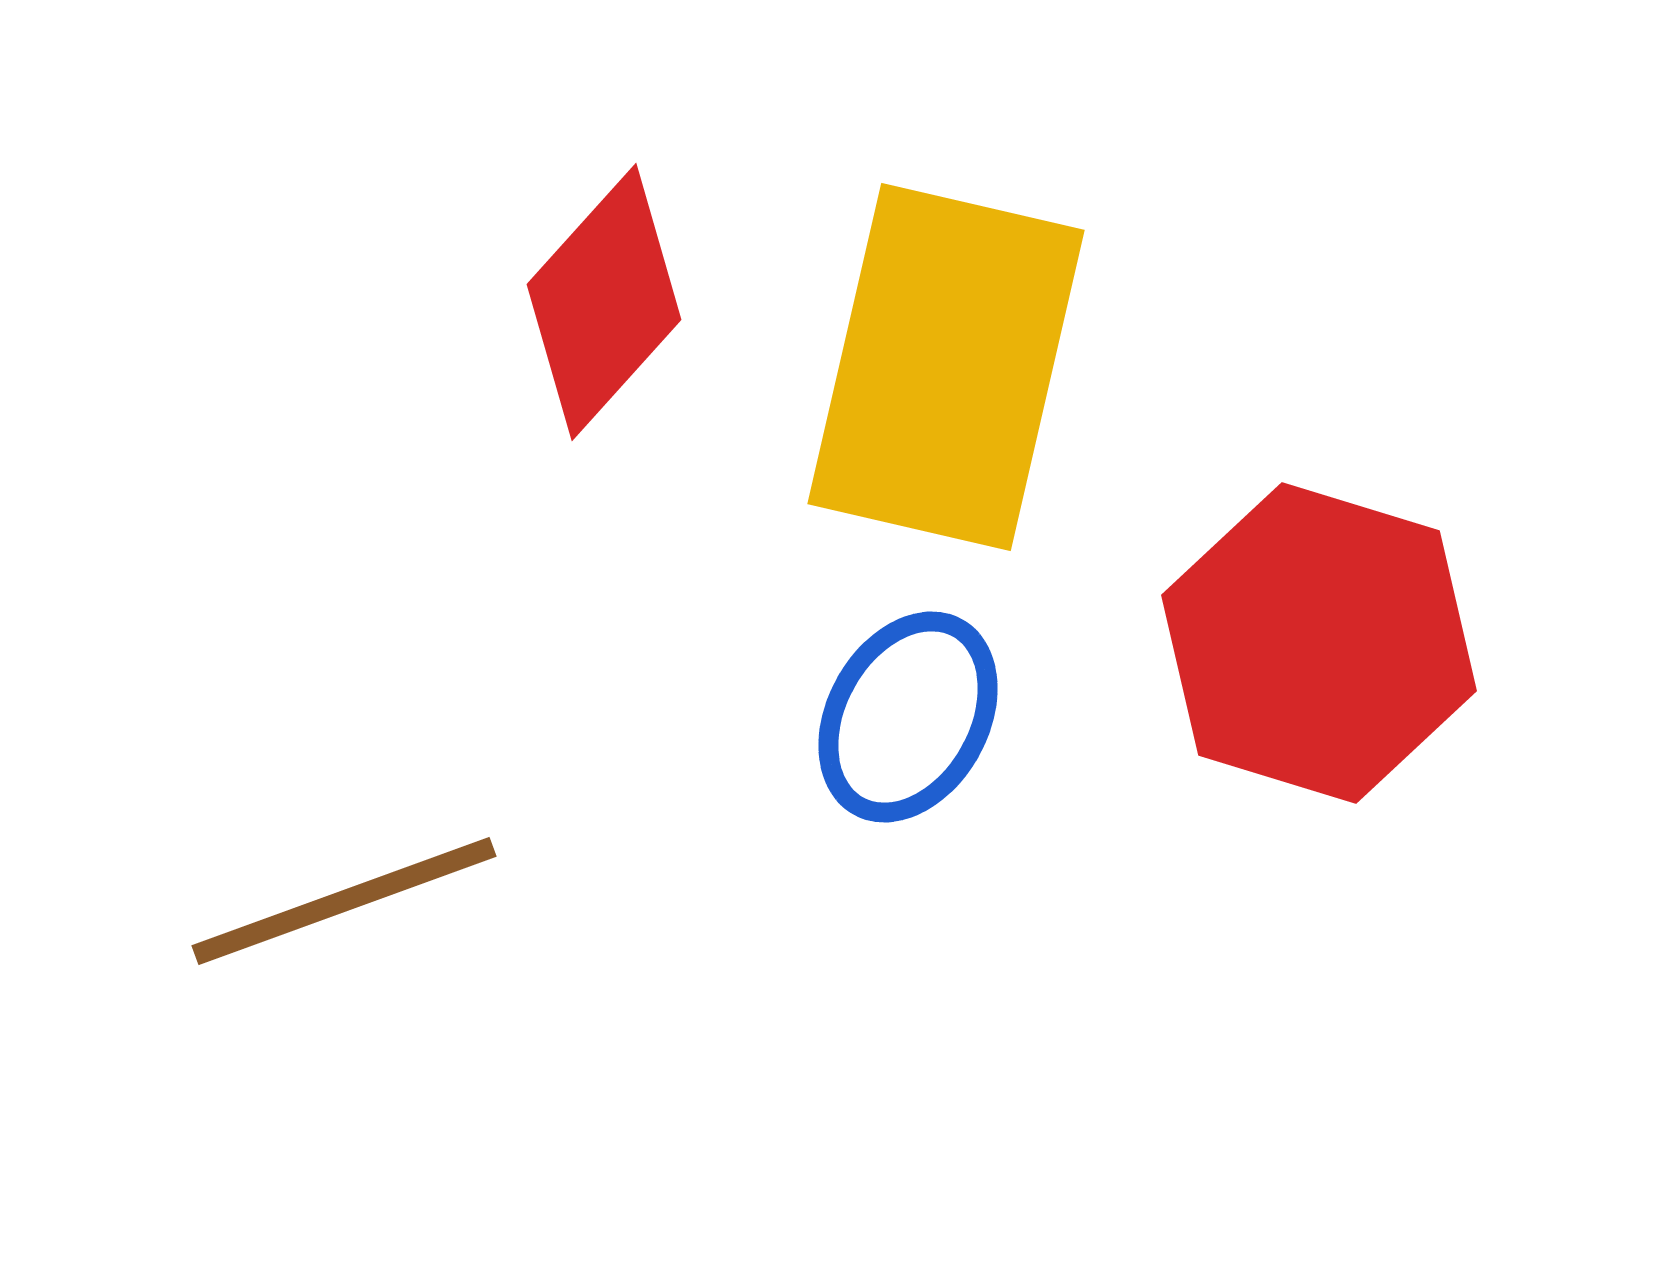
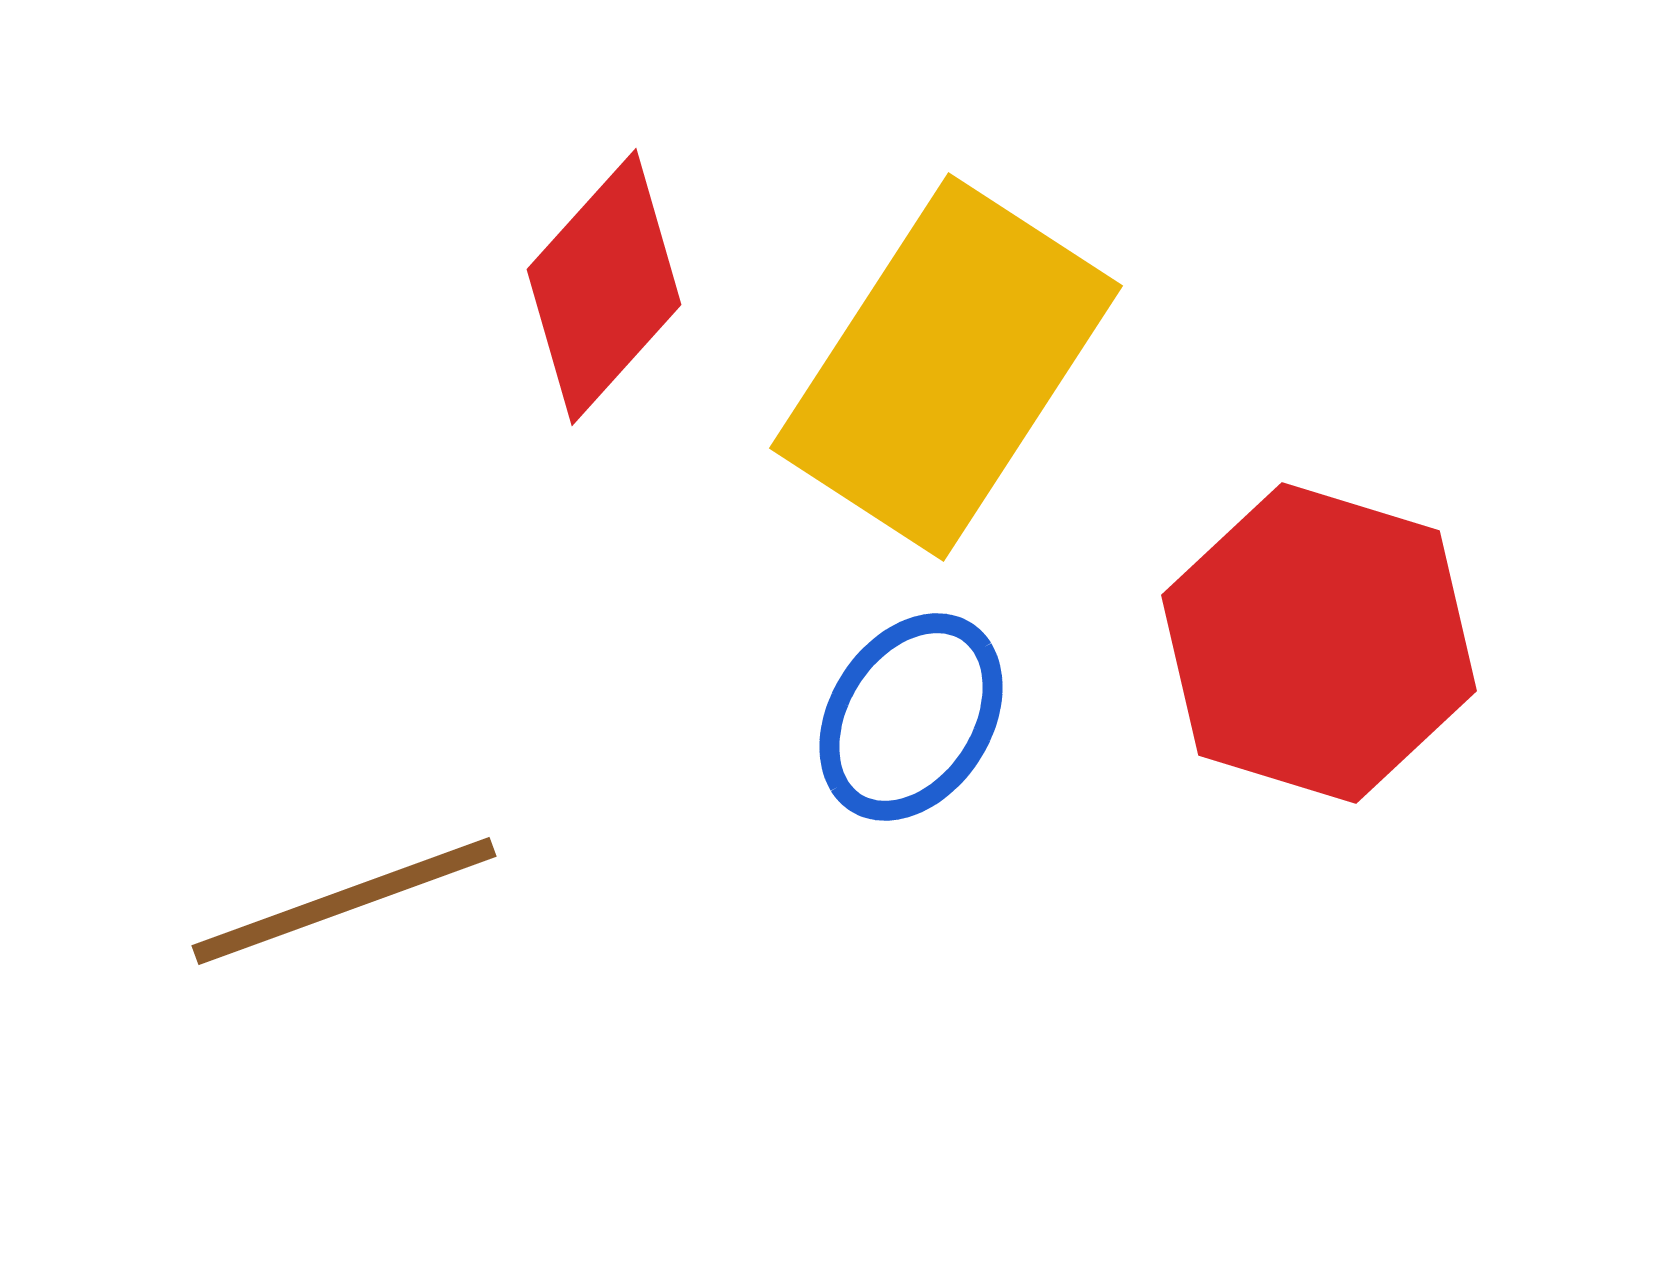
red diamond: moved 15 px up
yellow rectangle: rotated 20 degrees clockwise
blue ellipse: moved 3 px right; rotated 4 degrees clockwise
